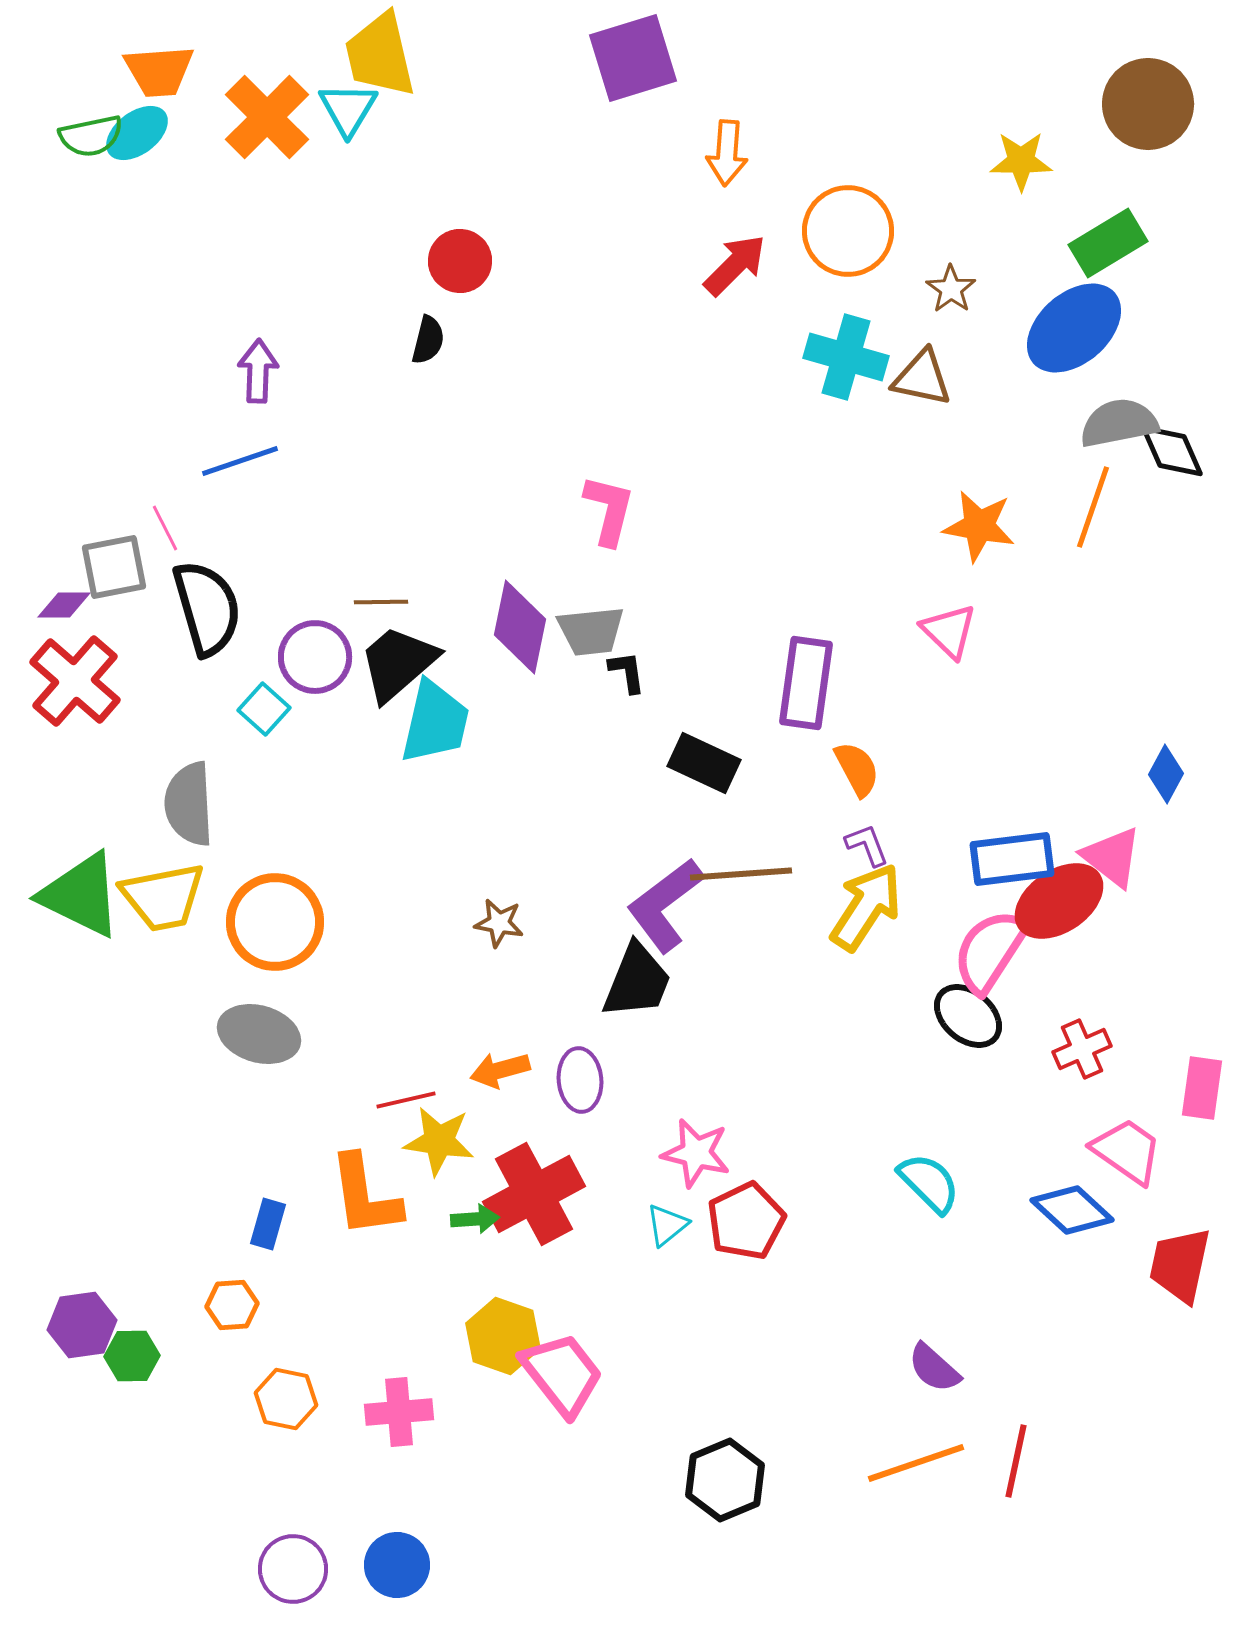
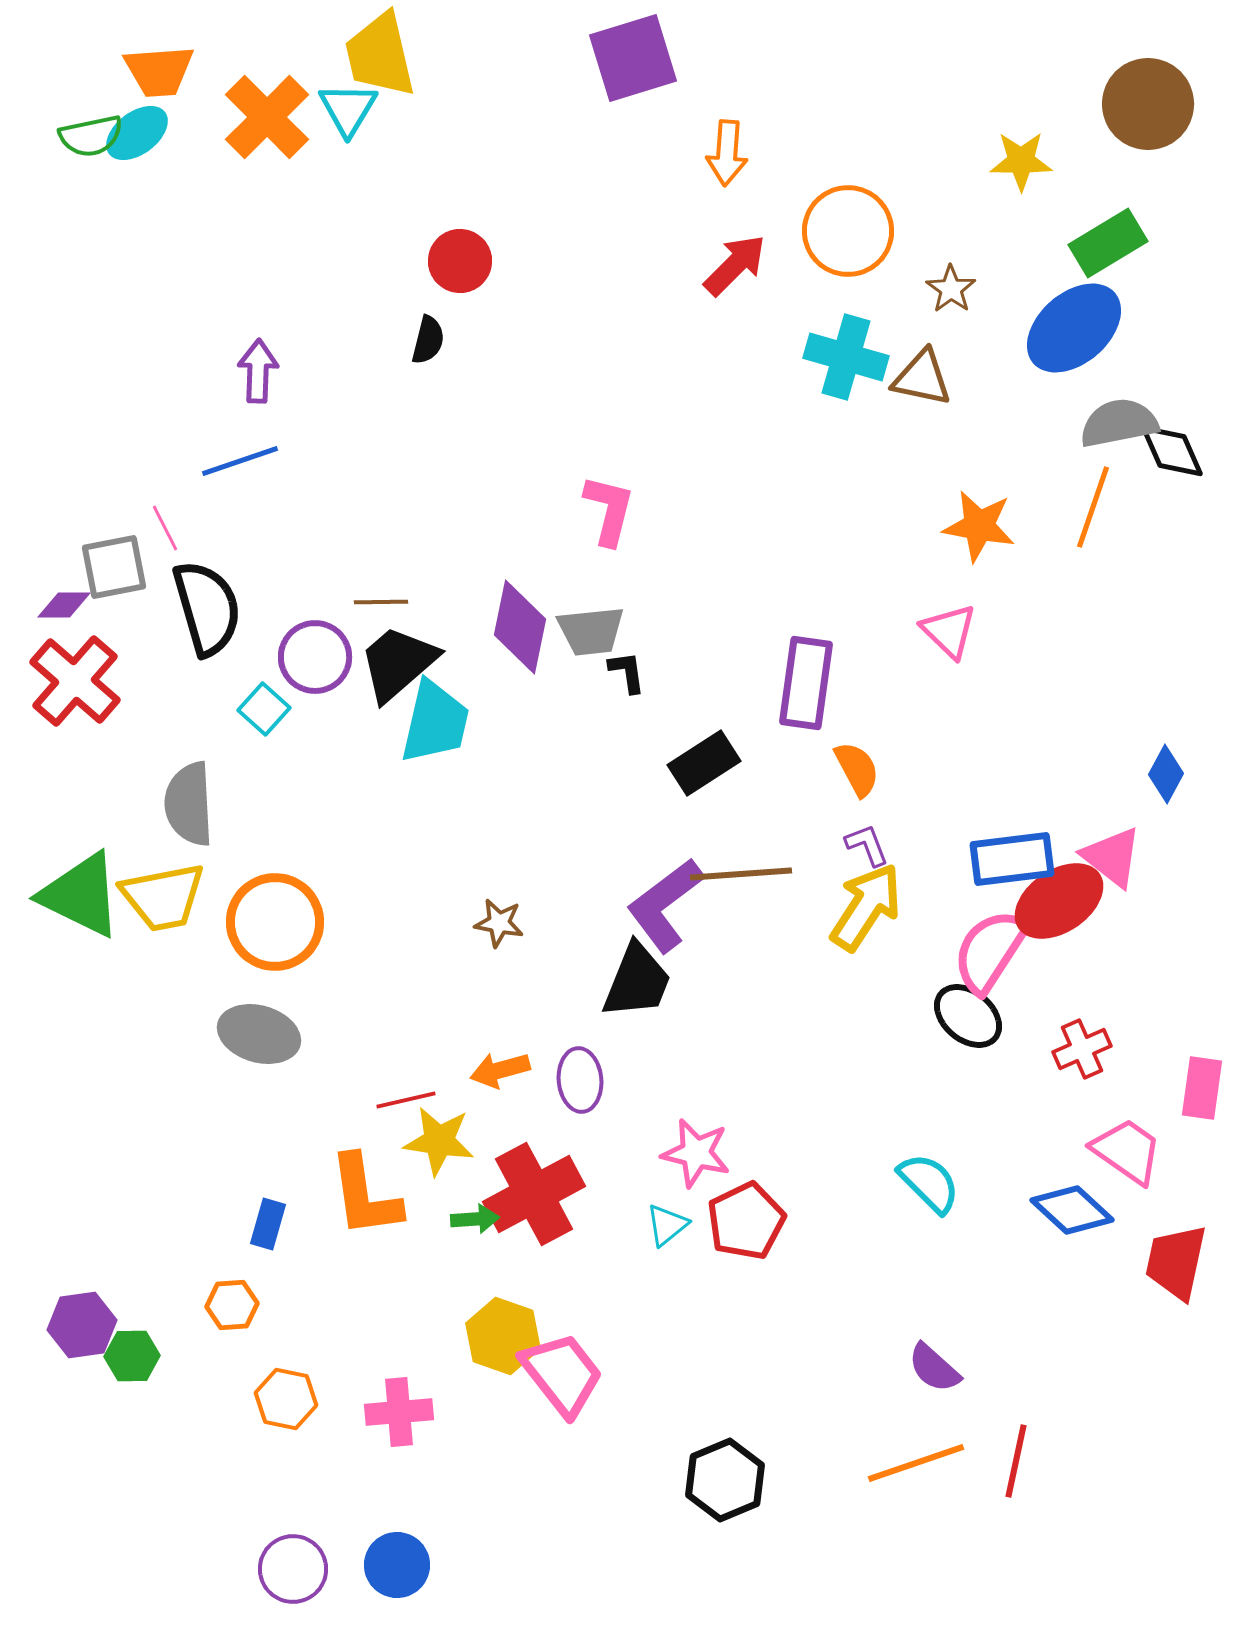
black rectangle at (704, 763): rotated 58 degrees counterclockwise
red trapezoid at (1180, 1265): moved 4 px left, 3 px up
